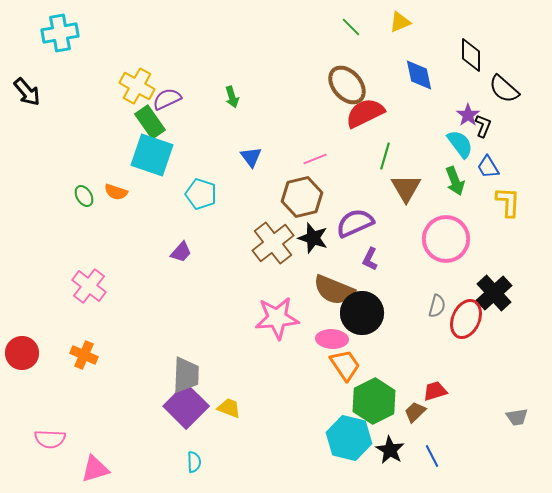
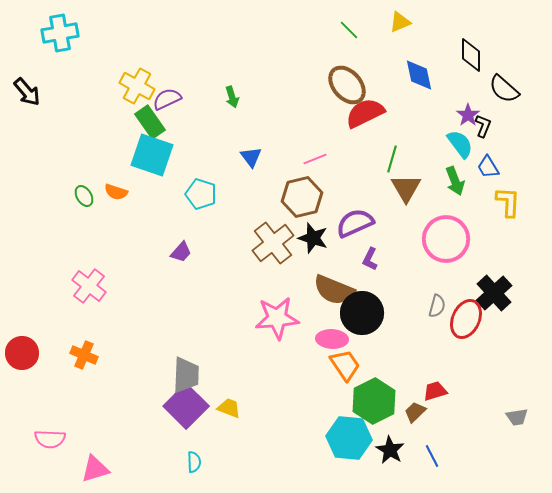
green line at (351, 27): moved 2 px left, 3 px down
green line at (385, 156): moved 7 px right, 3 px down
cyan hexagon at (349, 438): rotated 9 degrees counterclockwise
